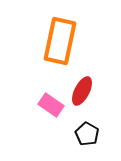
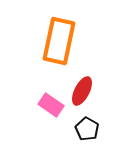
orange rectangle: moved 1 px left
black pentagon: moved 5 px up
